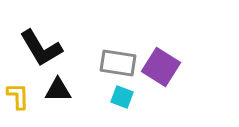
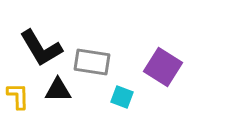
gray rectangle: moved 26 px left, 1 px up
purple square: moved 2 px right
